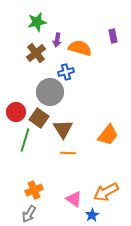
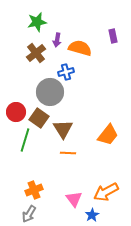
pink triangle: rotated 18 degrees clockwise
